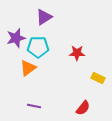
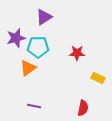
red semicircle: rotated 28 degrees counterclockwise
